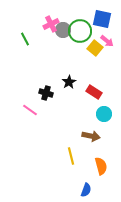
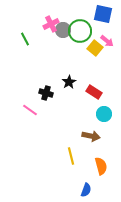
blue square: moved 1 px right, 5 px up
